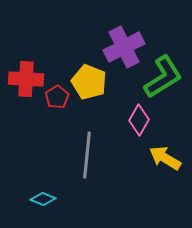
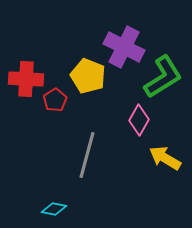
purple cross: rotated 36 degrees counterclockwise
yellow pentagon: moved 1 px left, 6 px up
red pentagon: moved 2 px left, 3 px down
gray line: rotated 9 degrees clockwise
cyan diamond: moved 11 px right, 10 px down; rotated 10 degrees counterclockwise
